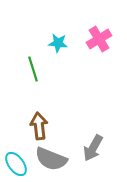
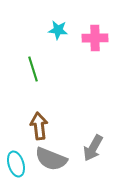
pink cross: moved 4 px left, 1 px up; rotated 30 degrees clockwise
cyan star: moved 13 px up
cyan ellipse: rotated 20 degrees clockwise
